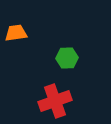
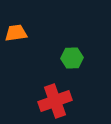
green hexagon: moved 5 px right
